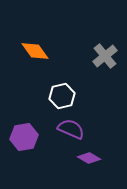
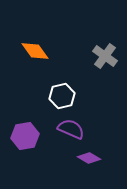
gray cross: rotated 15 degrees counterclockwise
purple hexagon: moved 1 px right, 1 px up
